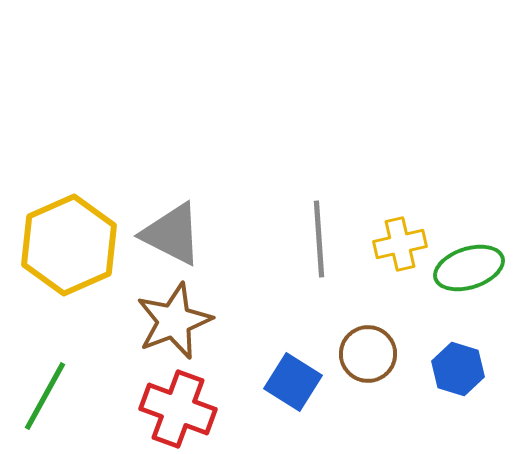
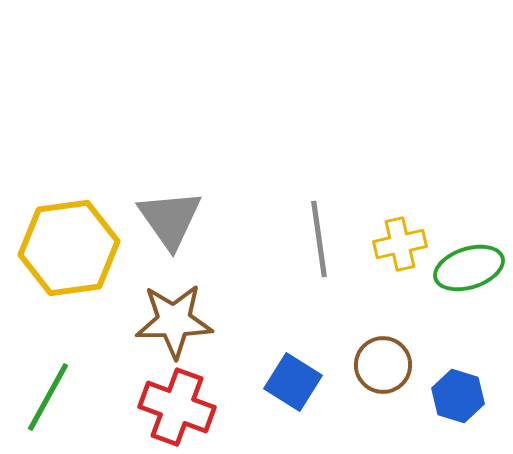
gray triangle: moved 2 px left, 15 px up; rotated 28 degrees clockwise
gray line: rotated 4 degrees counterclockwise
yellow hexagon: moved 3 px down; rotated 16 degrees clockwise
brown star: rotated 20 degrees clockwise
brown circle: moved 15 px right, 11 px down
blue hexagon: moved 27 px down
green line: moved 3 px right, 1 px down
red cross: moved 1 px left, 2 px up
